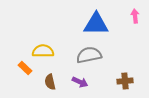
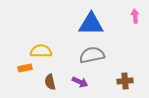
blue triangle: moved 5 px left
yellow semicircle: moved 2 px left
gray semicircle: moved 3 px right
orange rectangle: rotated 56 degrees counterclockwise
